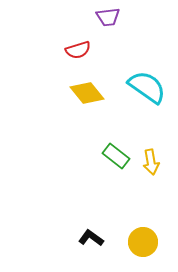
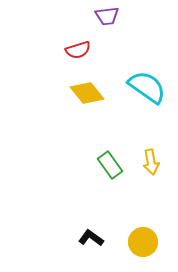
purple trapezoid: moved 1 px left, 1 px up
green rectangle: moved 6 px left, 9 px down; rotated 16 degrees clockwise
